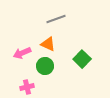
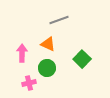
gray line: moved 3 px right, 1 px down
pink arrow: rotated 114 degrees clockwise
green circle: moved 2 px right, 2 px down
pink cross: moved 2 px right, 4 px up
